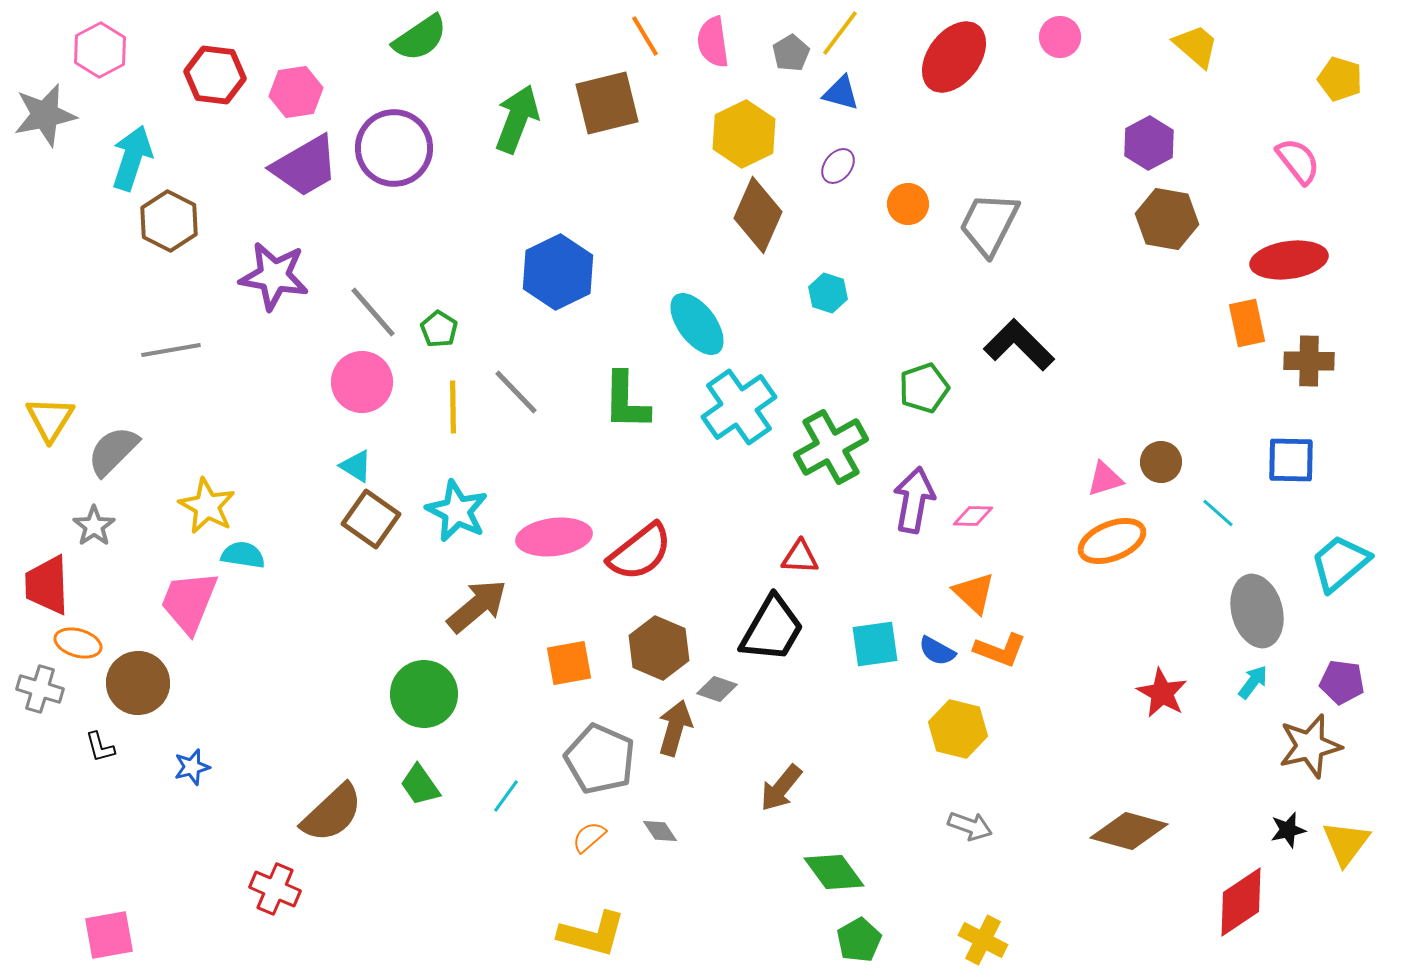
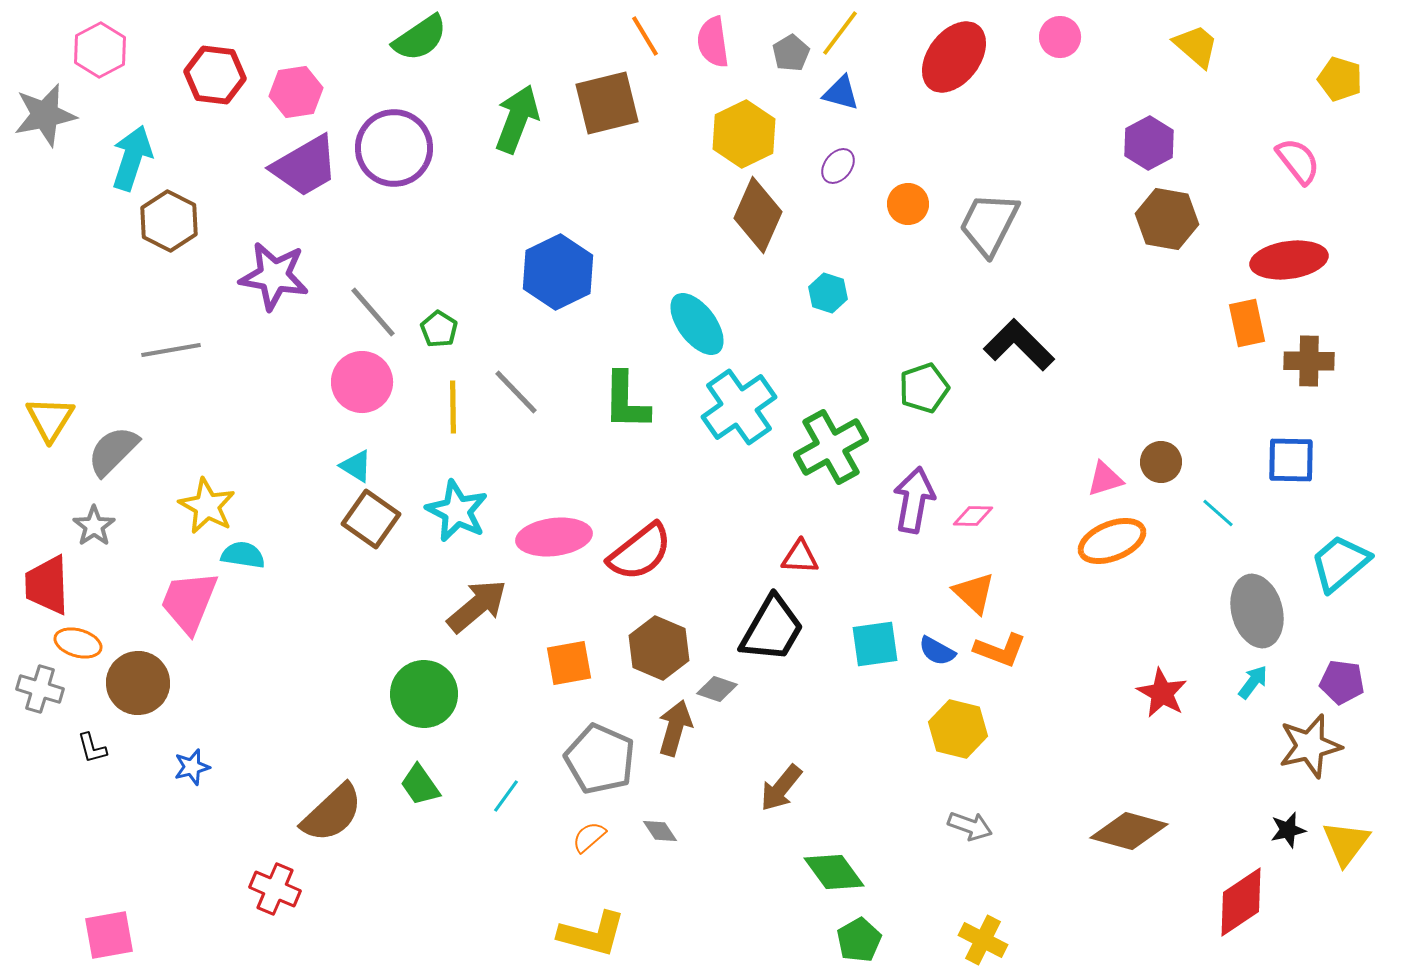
black L-shape at (100, 747): moved 8 px left, 1 px down
